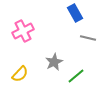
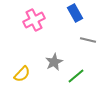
pink cross: moved 11 px right, 11 px up
gray line: moved 2 px down
yellow semicircle: moved 2 px right
